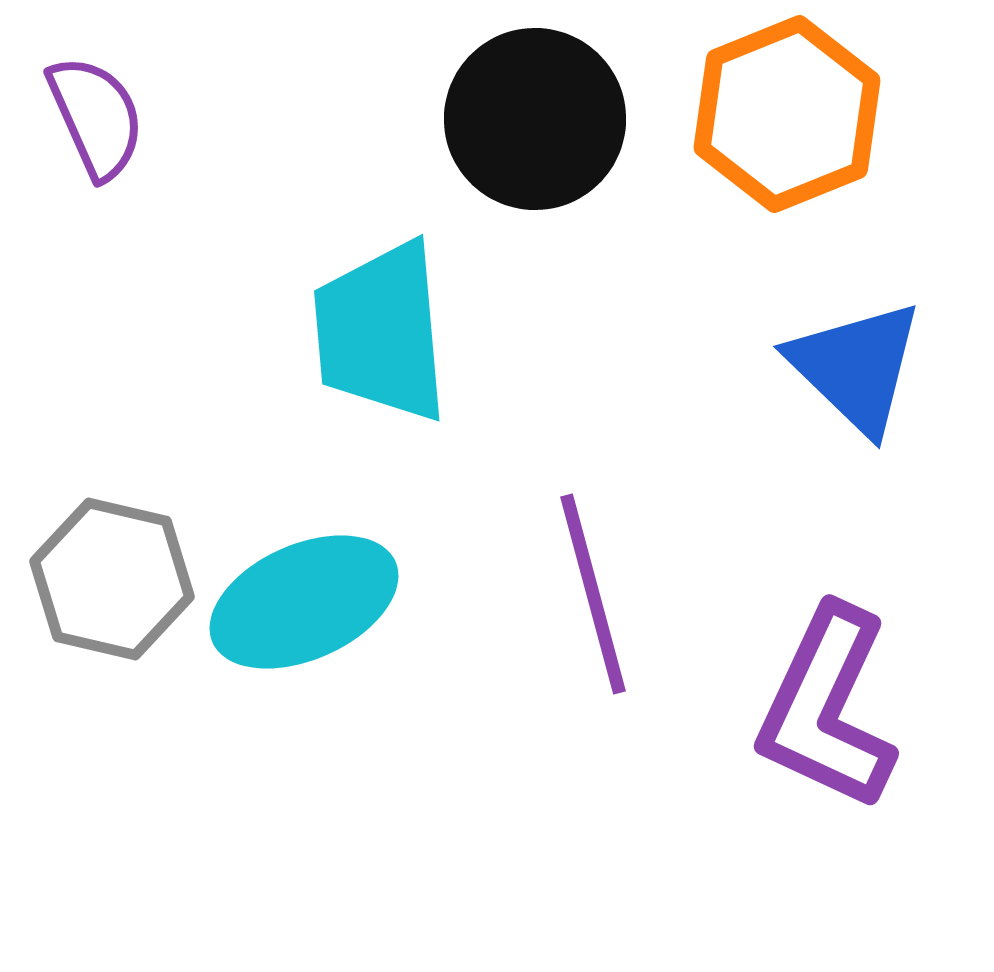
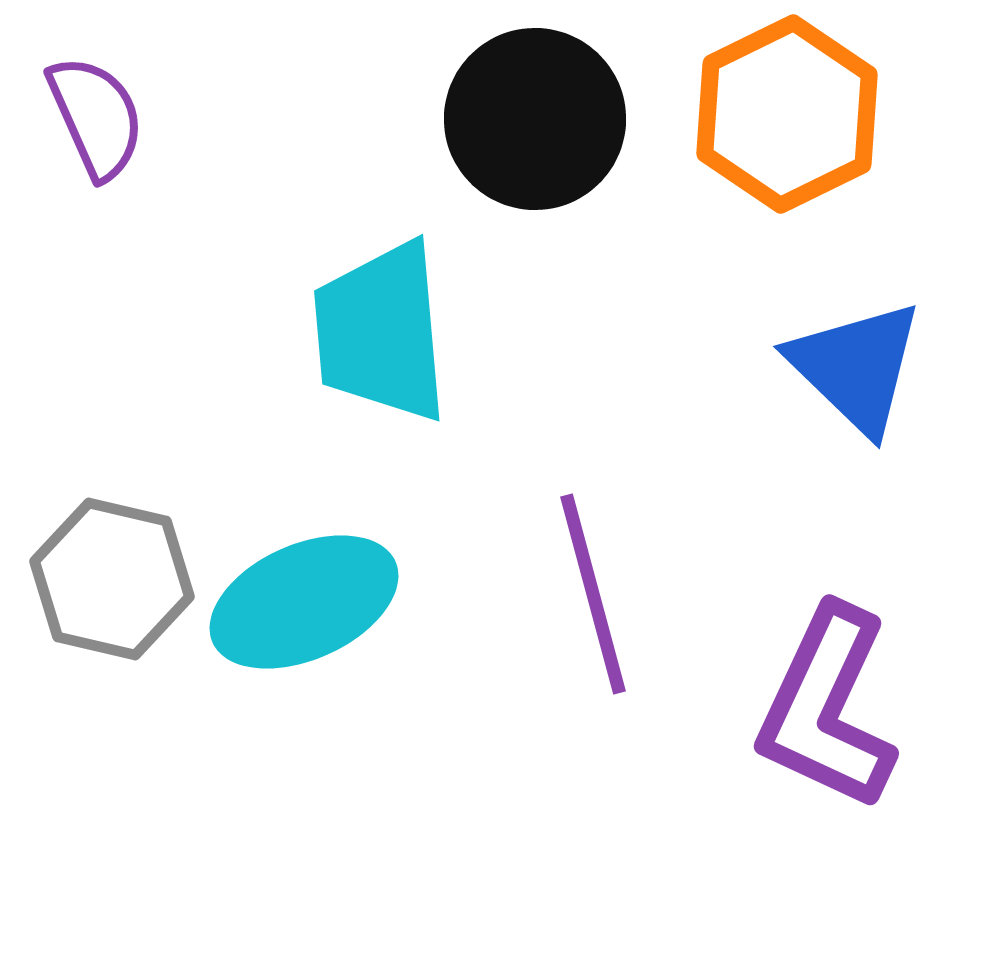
orange hexagon: rotated 4 degrees counterclockwise
